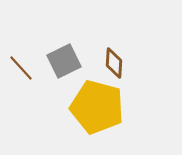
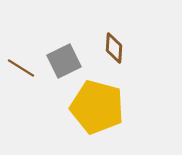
brown diamond: moved 15 px up
brown line: rotated 16 degrees counterclockwise
